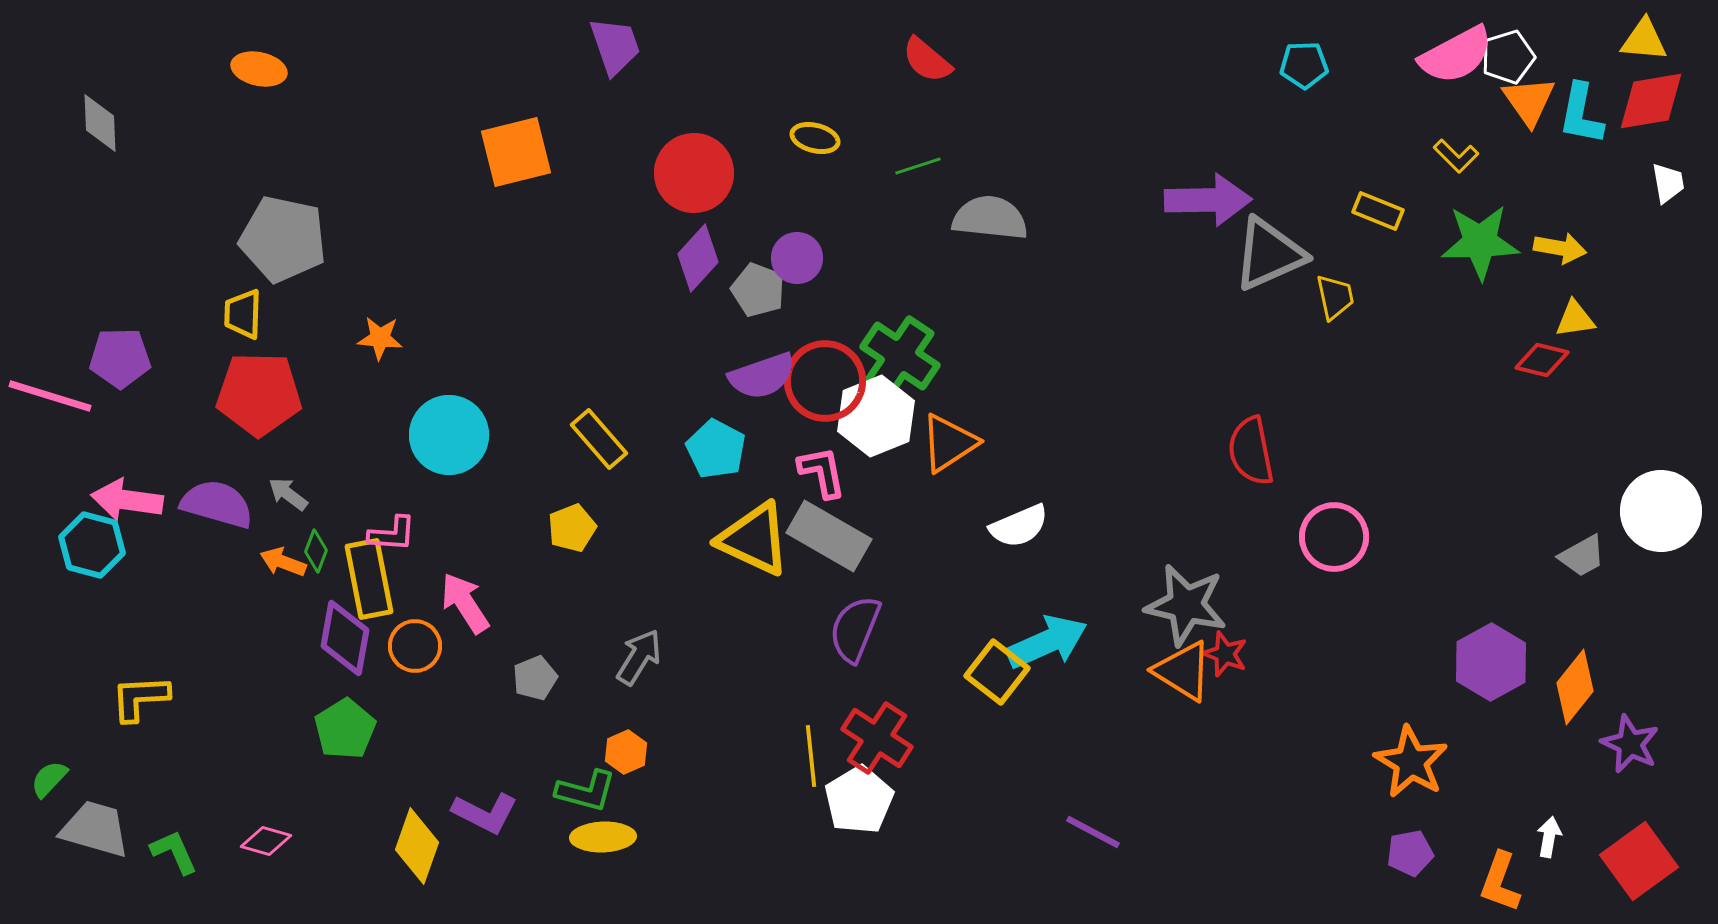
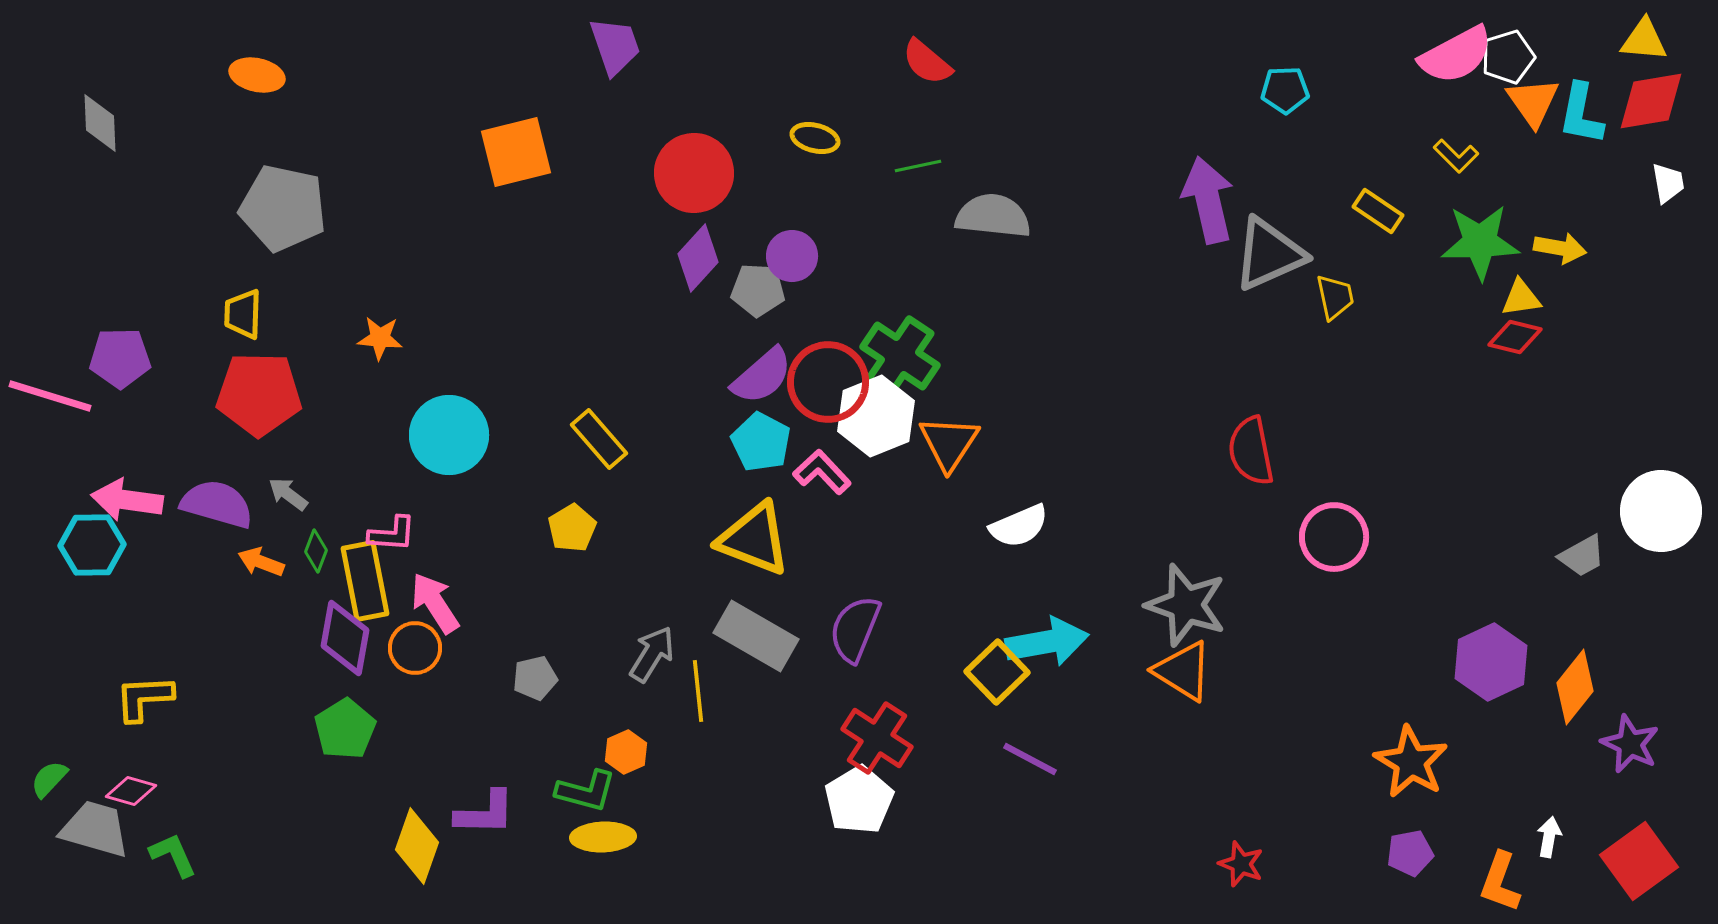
red semicircle at (927, 60): moved 2 px down
cyan pentagon at (1304, 65): moved 19 px left, 25 px down
orange ellipse at (259, 69): moved 2 px left, 6 px down
orange triangle at (1529, 101): moved 4 px right, 1 px down
green line at (918, 166): rotated 6 degrees clockwise
purple arrow at (1208, 200): rotated 102 degrees counterclockwise
yellow rectangle at (1378, 211): rotated 12 degrees clockwise
gray semicircle at (990, 218): moved 3 px right, 2 px up
gray pentagon at (283, 239): moved 31 px up
purple circle at (797, 258): moved 5 px left, 2 px up
gray pentagon at (758, 290): rotated 18 degrees counterclockwise
yellow triangle at (1575, 319): moved 54 px left, 21 px up
red diamond at (1542, 360): moved 27 px left, 23 px up
purple semicircle at (762, 376): rotated 22 degrees counterclockwise
red circle at (825, 381): moved 3 px right, 1 px down
orange triangle at (949, 443): rotated 24 degrees counterclockwise
cyan pentagon at (716, 449): moved 45 px right, 7 px up
pink L-shape at (822, 472): rotated 32 degrees counterclockwise
yellow pentagon at (572, 528): rotated 9 degrees counterclockwise
gray rectangle at (829, 536): moved 73 px left, 100 px down
yellow triangle at (754, 539): rotated 4 degrees counterclockwise
cyan hexagon at (92, 545): rotated 16 degrees counterclockwise
orange arrow at (283, 562): moved 22 px left
yellow rectangle at (369, 579): moved 4 px left, 2 px down
pink arrow at (465, 603): moved 30 px left
gray star at (1186, 605): rotated 6 degrees clockwise
cyan arrow at (1047, 642): rotated 14 degrees clockwise
orange circle at (415, 646): moved 2 px down
red star at (1225, 654): moved 16 px right, 210 px down
gray arrow at (639, 657): moved 13 px right, 3 px up
purple hexagon at (1491, 662): rotated 4 degrees clockwise
yellow square at (997, 672): rotated 8 degrees clockwise
gray pentagon at (535, 678): rotated 9 degrees clockwise
yellow L-shape at (140, 698): moved 4 px right
yellow line at (811, 756): moved 113 px left, 65 px up
purple L-shape at (485, 813): rotated 26 degrees counterclockwise
purple line at (1093, 832): moved 63 px left, 73 px up
pink diamond at (266, 841): moved 135 px left, 50 px up
green L-shape at (174, 852): moved 1 px left, 3 px down
